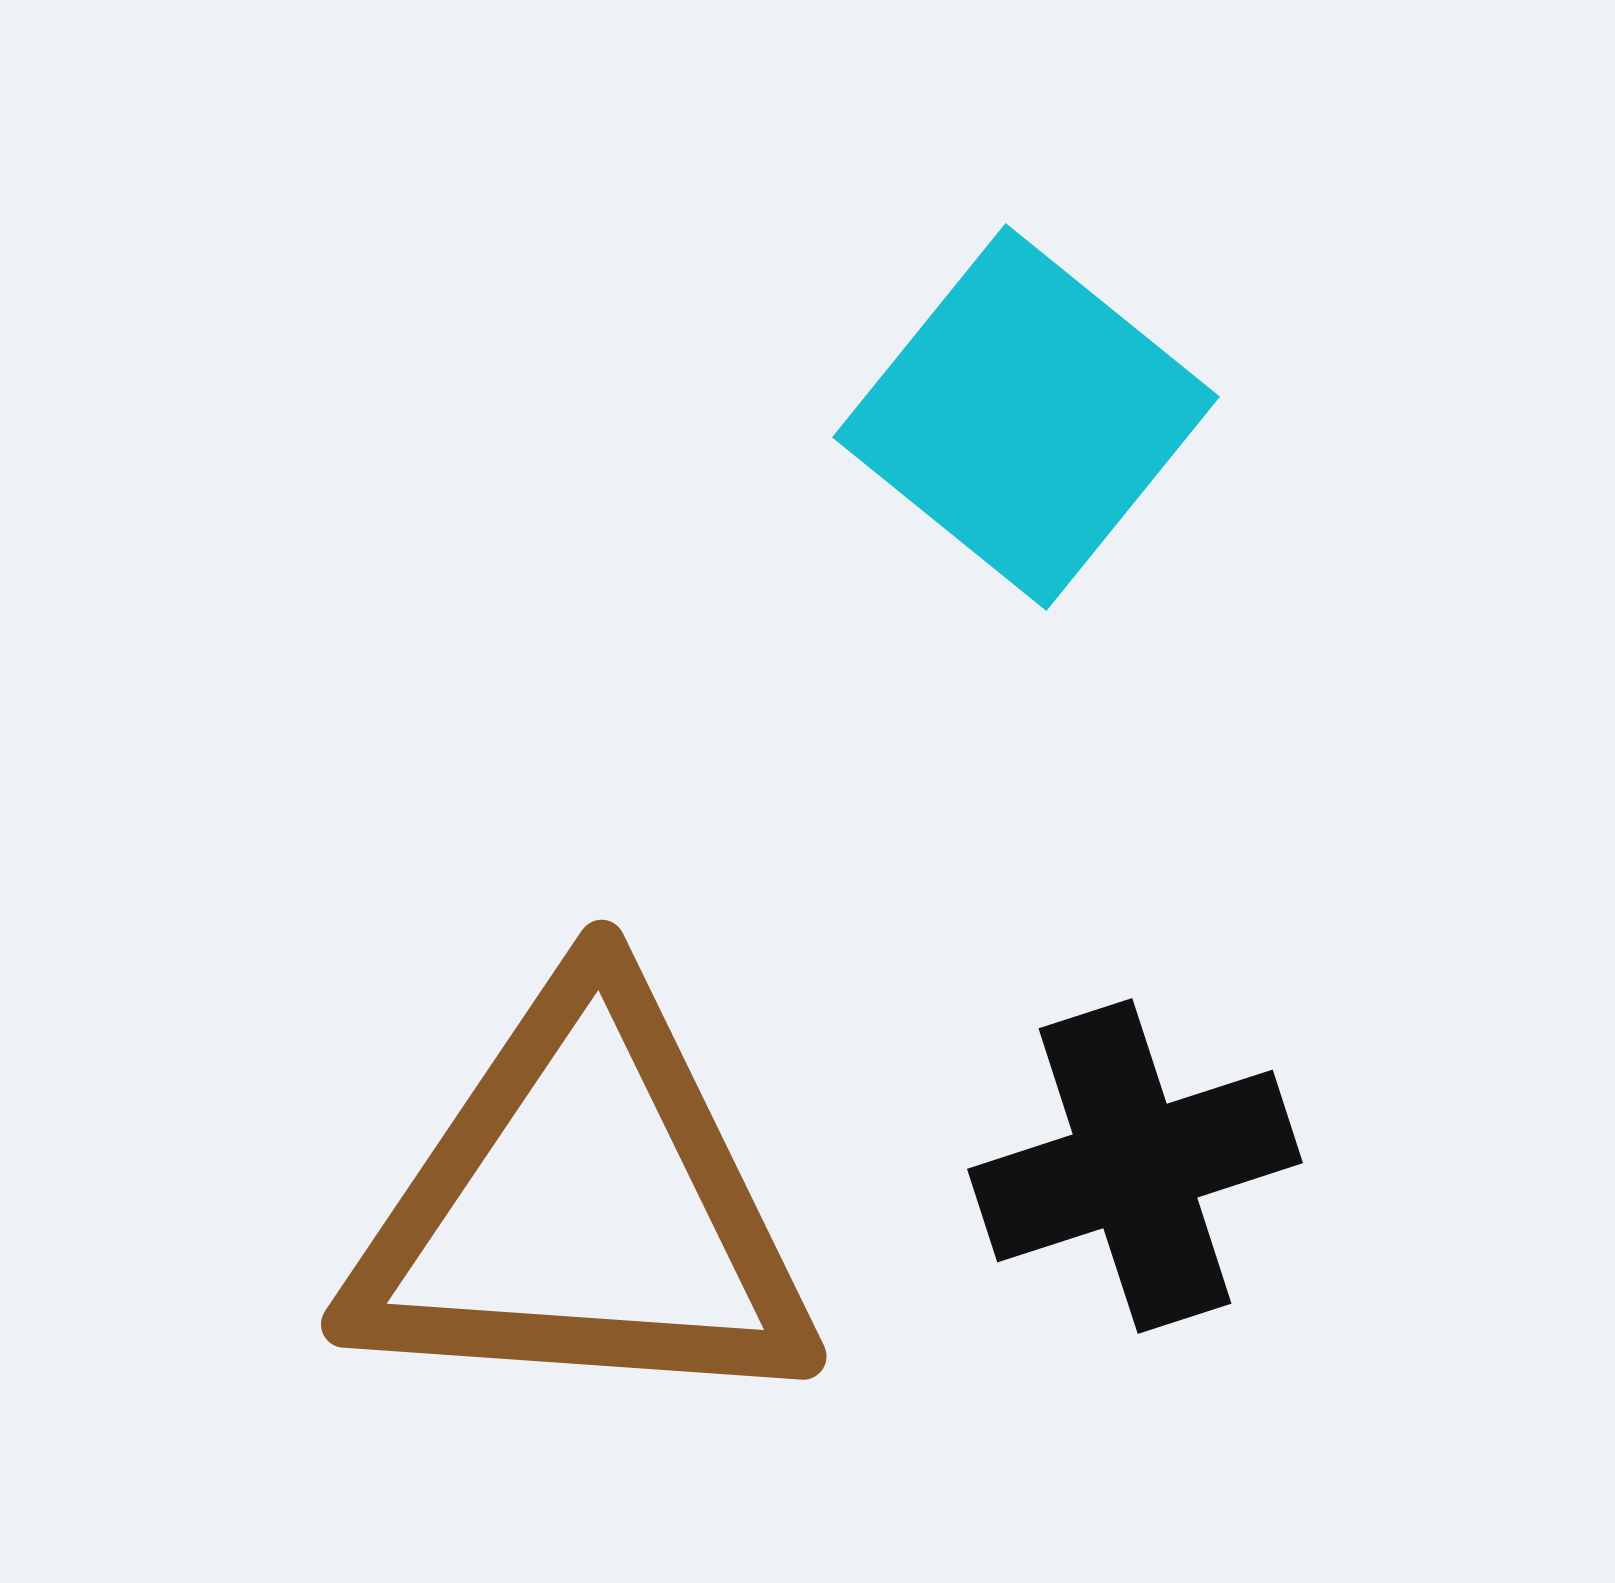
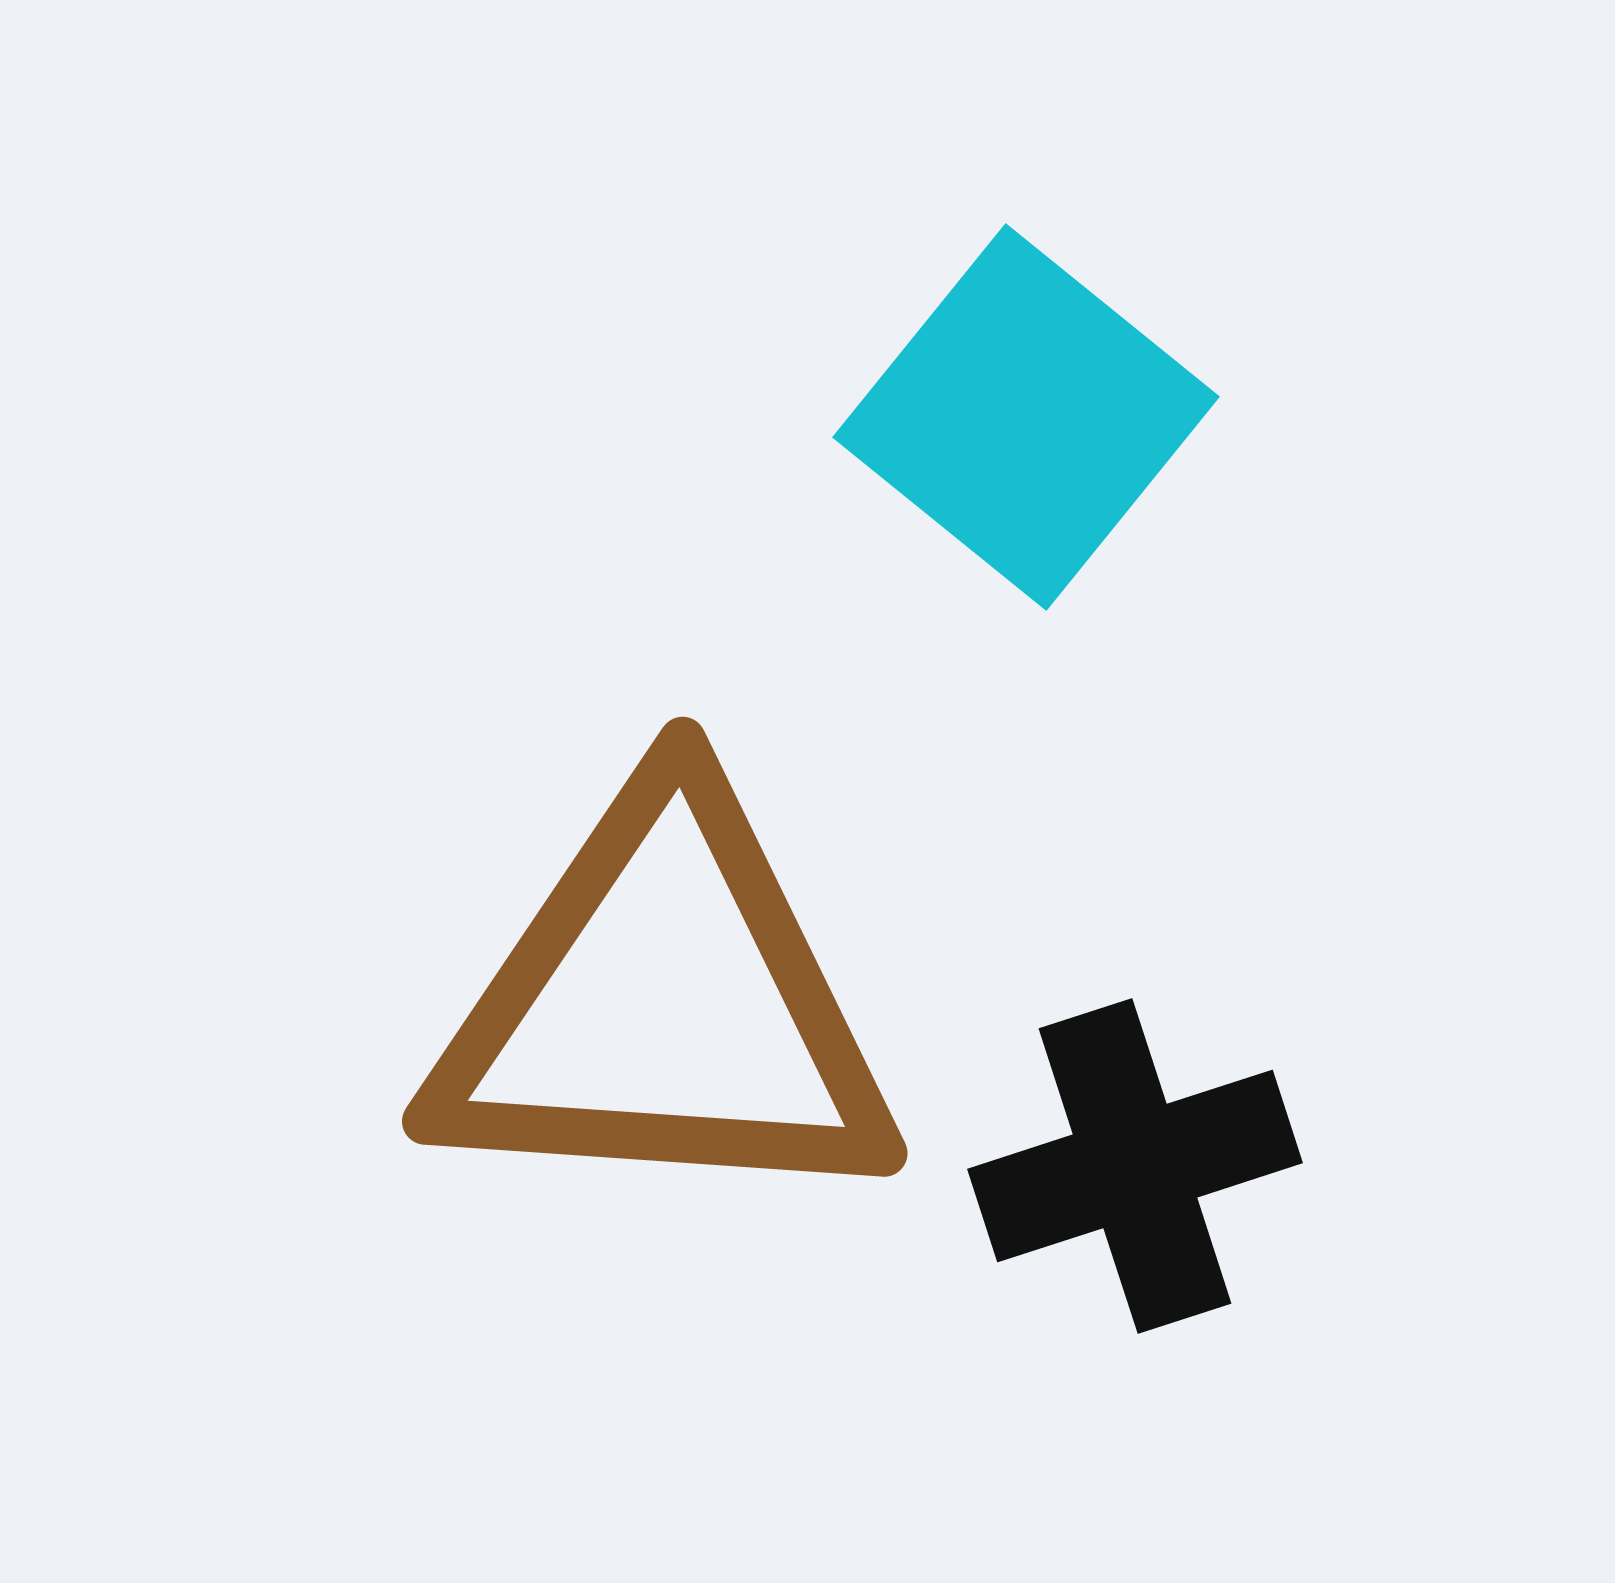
brown triangle: moved 81 px right, 203 px up
